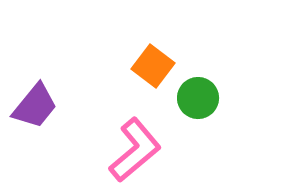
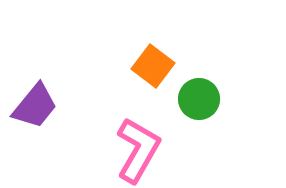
green circle: moved 1 px right, 1 px down
pink L-shape: moved 3 px right; rotated 20 degrees counterclockwise
